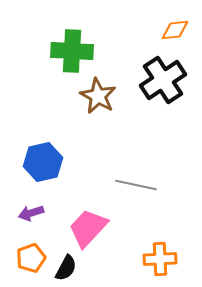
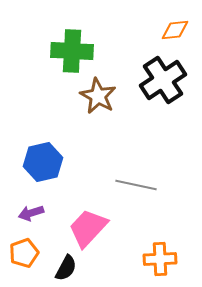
orange pentagon: moved 7 px left, 5 px up
